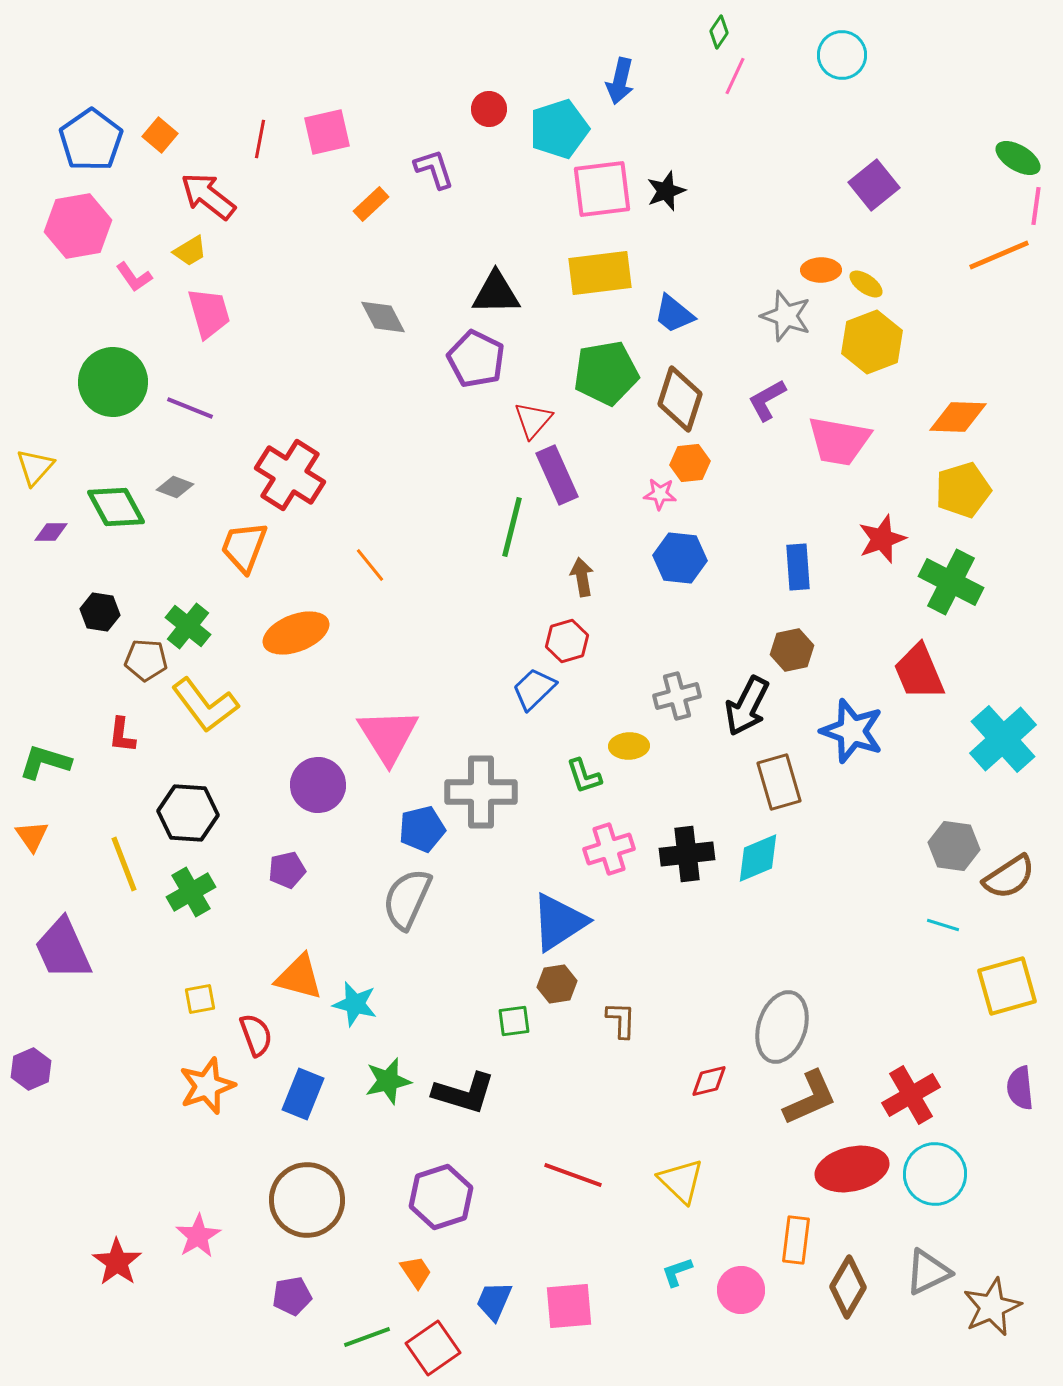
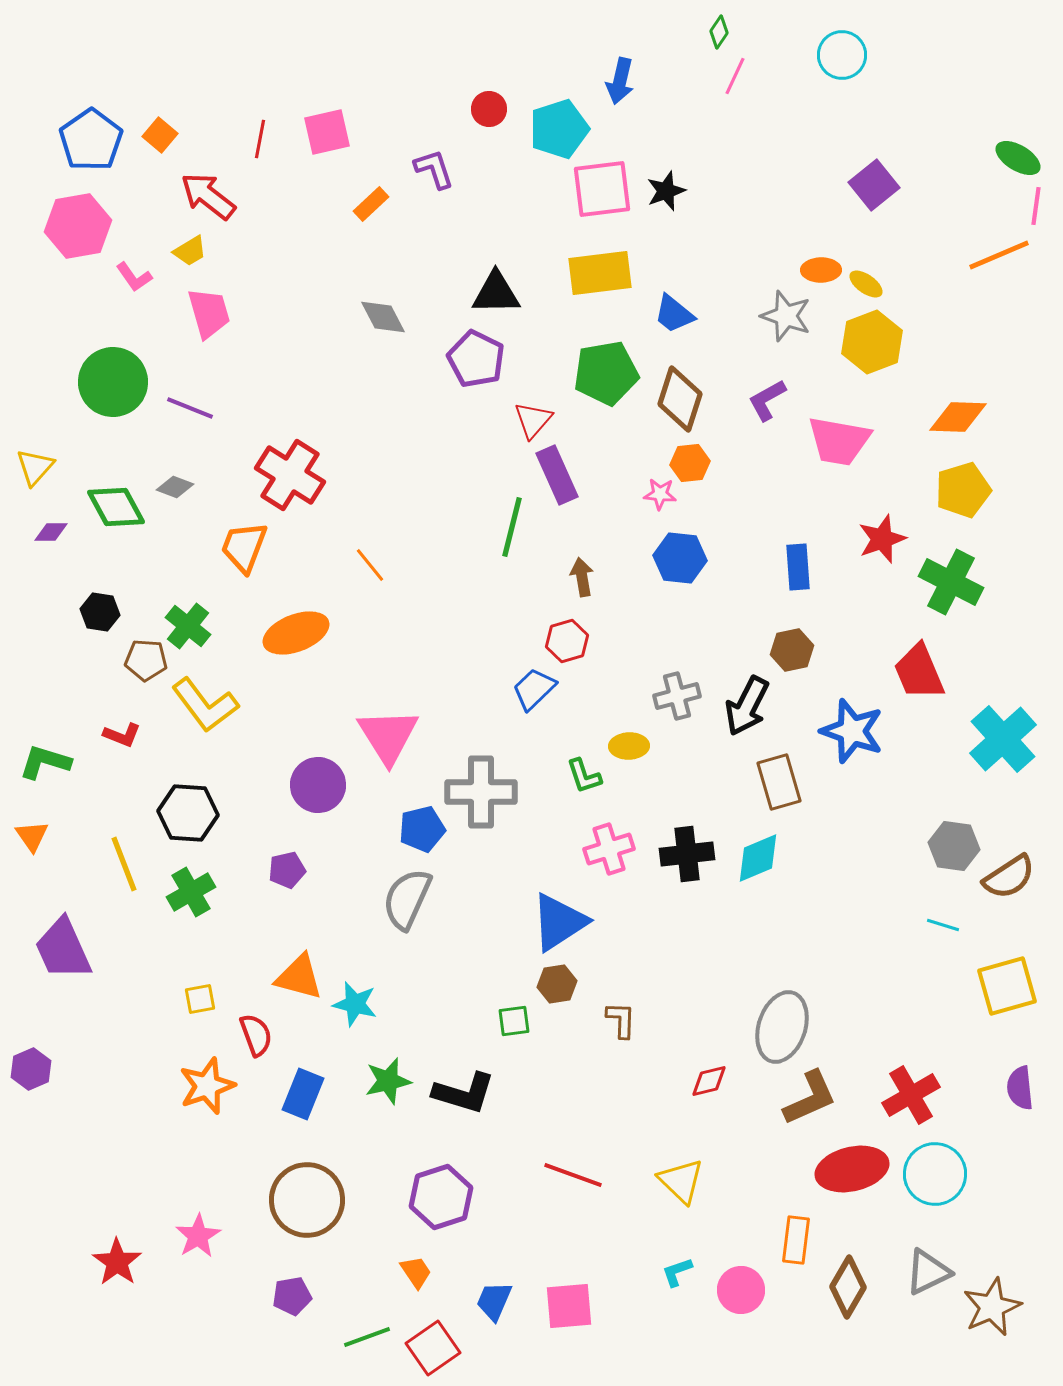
red L-shape at (122, 735): rotated 75 degrees counterclockwise
